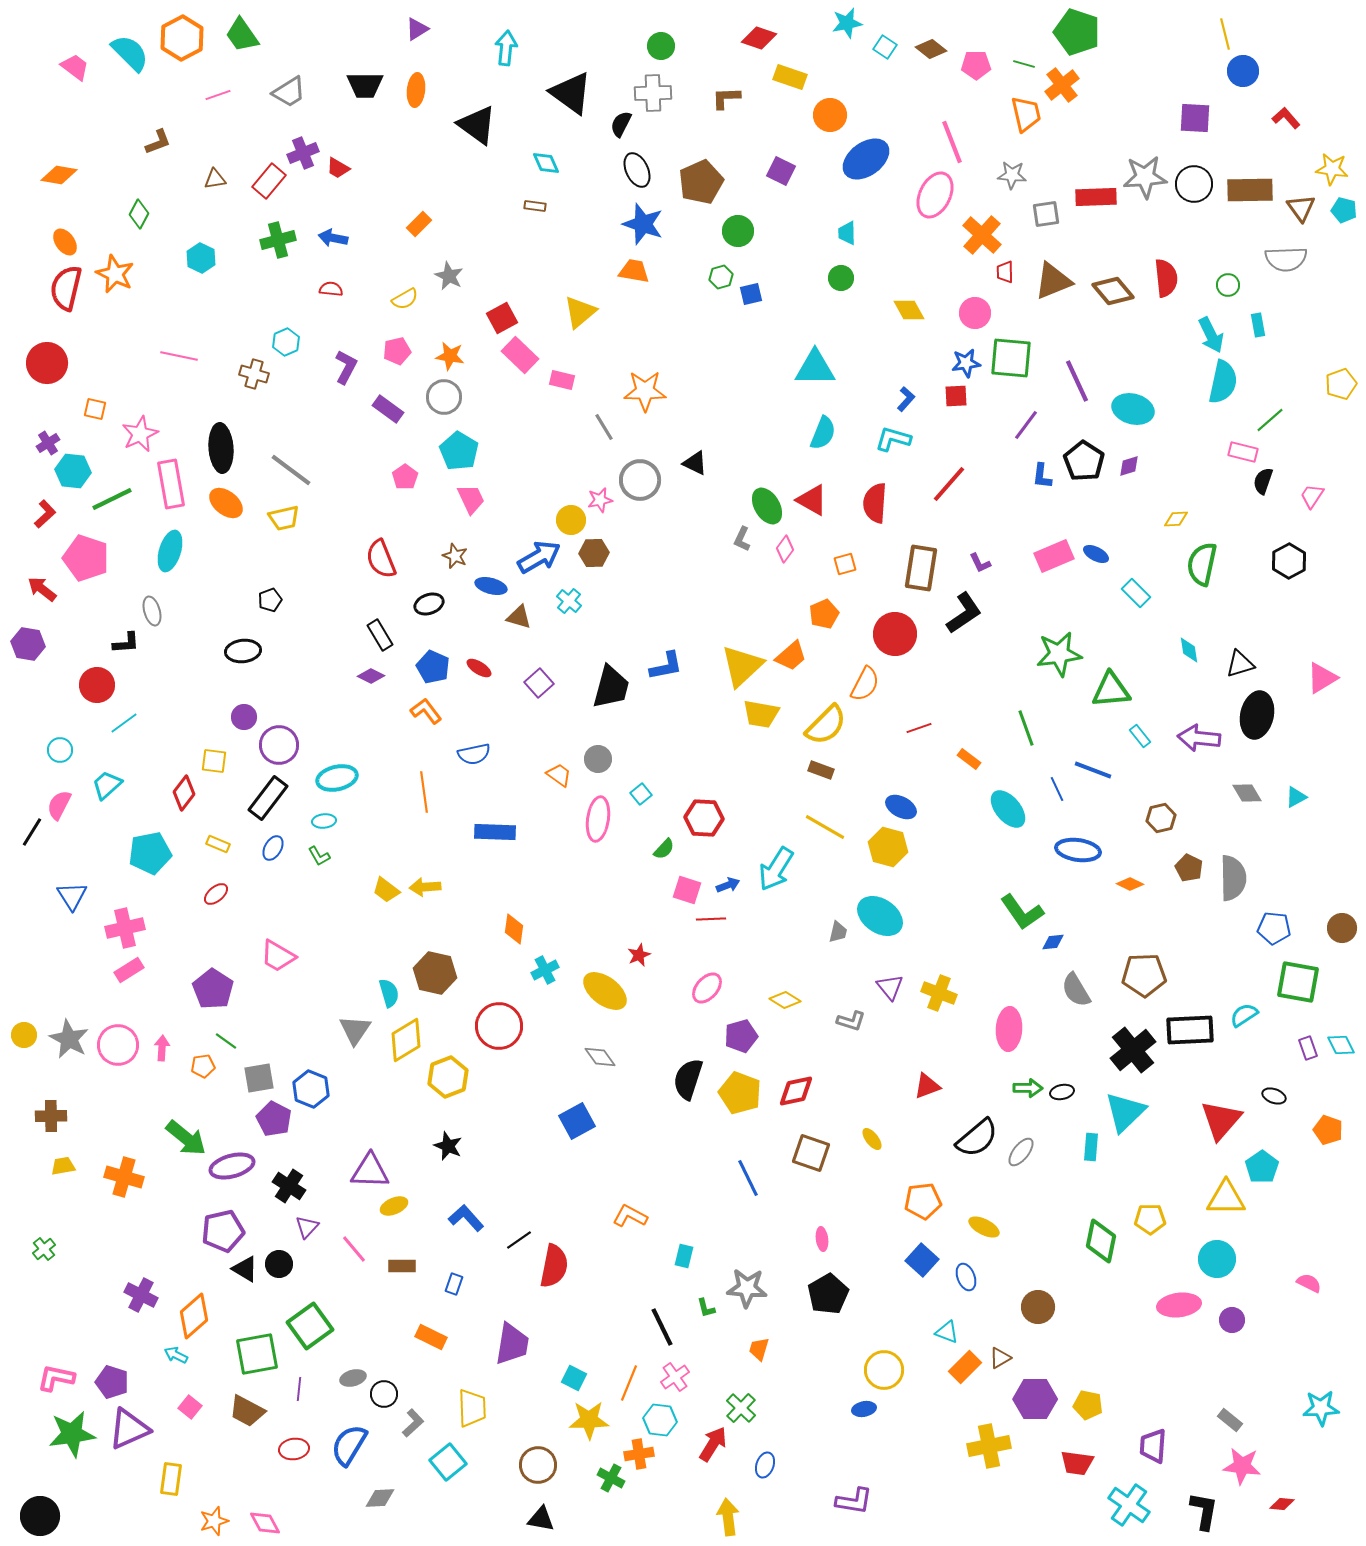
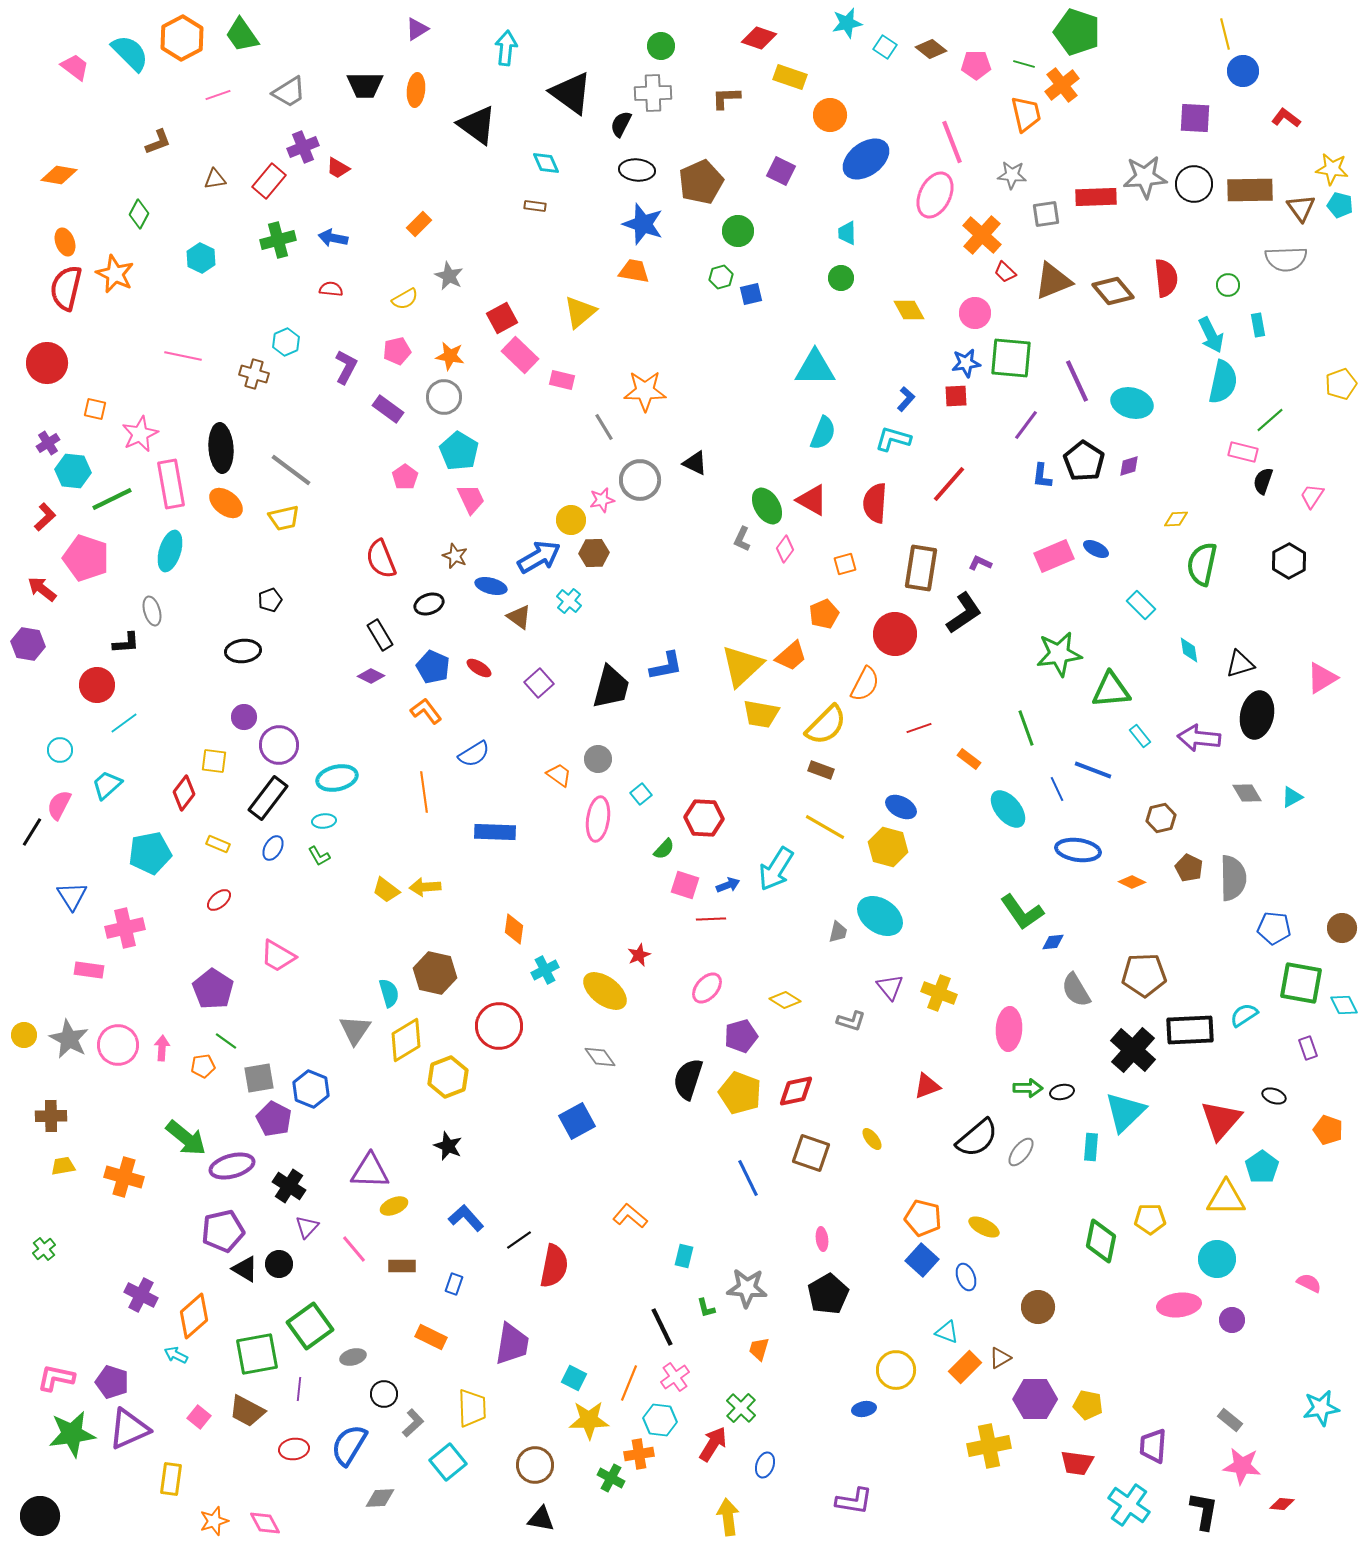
red L-shape at (1286, 118): rotated 12 degrees counterclockwise
purple cross at (303, 153): moved 6 px up
black ellipse at (637, 170): rotated 60 degrees counterclockwise
cyan pentagon at (1344, 210): moved 4 px left, 5 px up
orange ellipse at (65, 242): rotated 16 degrees clockwise
red trapezoid at (1005, 272): rotated 45 degrees counterclockwise
pink line at (179, 356): moved 4 px right
cyan ellipse at (1133, 409): moved 1 px left, 6 px up
pink star at (600, 500): moved 2 px right
red L-shape at (45, 514): moved 3 px down
blue ellipse at (1096, 554): moved 5 px up
purple L-shape at (980, 563): rotated 140 degrees clockwise
cyan rectangle at (1136, 593): moved 5 px right, 12 px down
brown triangle at (519, 617): rotated 20 degrees clockwise
blue semicircle at (474, 754): rotated 20 degrees counterclockwise
cyan triangle at (1296, 797): moved 4 px left
orange diamond at (1130, 884): moved 2 px right, 2 px up
pink square at (687, 890): moved 2 px left, 5 px up
red ellipse at (216, 894): moved 3 px right, 6 px down
pink rectangle at (129, 970): moved 40 px left; rotated 40 degrees clockwise
green square at (1298, 982): moved 3 px right, 1 px down
cyan diamond at (1341, 1045): moved 3 px right, 40 px up
black cross at (1133, 1050): rotated 9 degrees counterclockwise
orange pentagon at (923, 1201): moved 17 px down; rotated 21 degrees clockwise
orange L-shape at (630, 1216): rotated 12 degrees clockwise
yellow circle at (884, 1370): moved 12 px right
gray ellipse at (353, 1378): moved 21 px up
pink square at (190, 1407): moved 9 px right, 10 px down
cyan star at (1321, 1408): rotated 6 degrees counterclockwise
brown circle at (538, 1465): moved 3 px left
